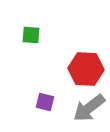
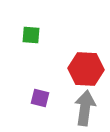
purple square: moved 5 px left, 4 px up
gray arrow: moved 4 px left; rotated 136 degrees clockwise
